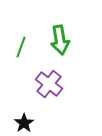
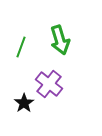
green arrow: rotated 8 degrees counterclockwise
black star: moved 20 px up
